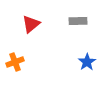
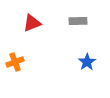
red triangle: moved 1 px right, 1 px up; rotated 18 degrees clockwise
